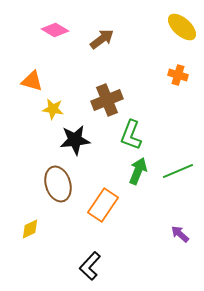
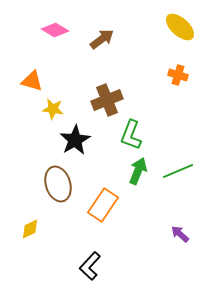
yellow ellipse: moved 2 px left
black star: rotated 24 degrees counterclockwise
